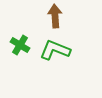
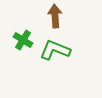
green cross: moved 3 px right, 5 px up
